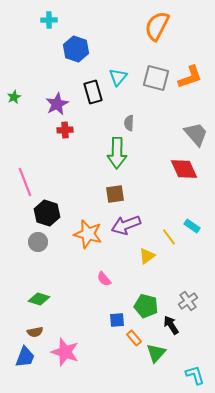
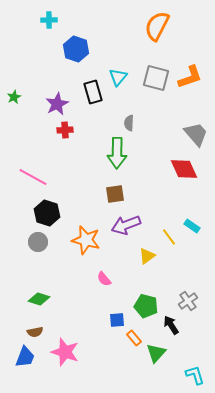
pink line: moved 8 px right, 5 px up; rotated 40 degrees counterclockwise
orange star: moved 2 px left, 6 px down
